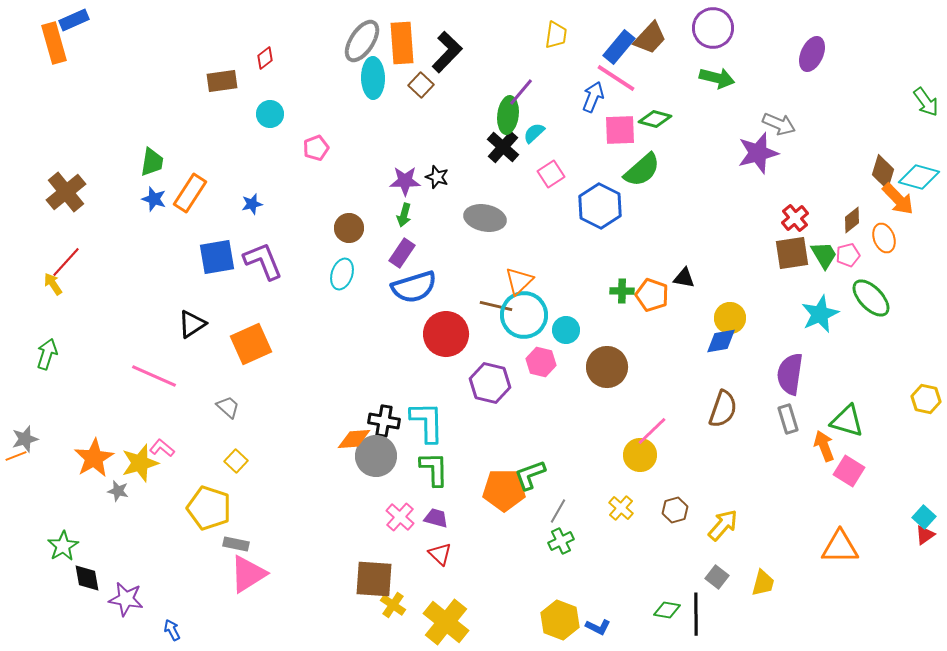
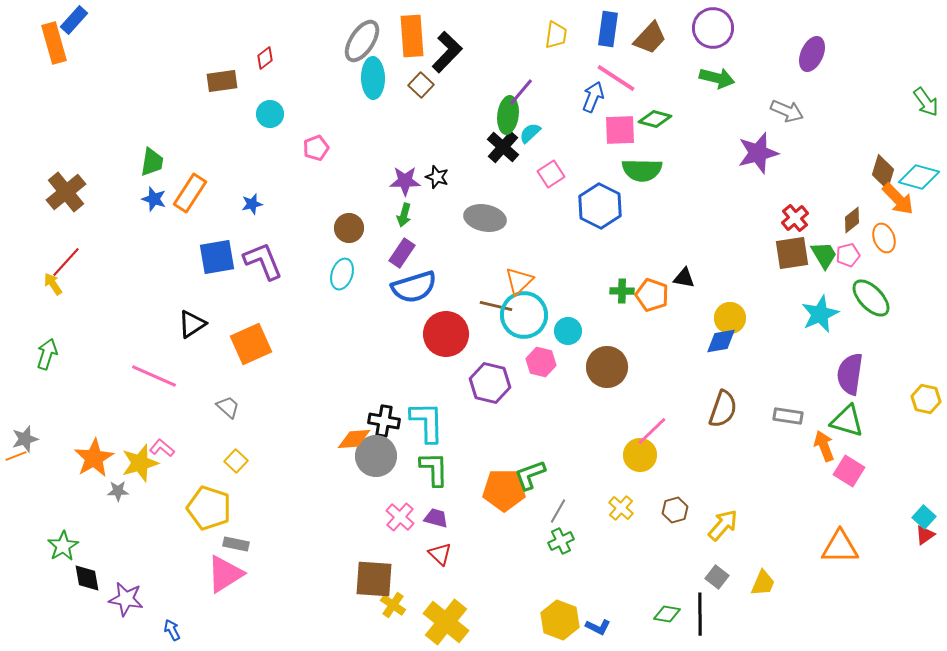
blue rectangle at (74, 20): rotated 24 degrees counterclockwise
orange rectangle at (402, 43): moved 10 px right, 7 px up
blue rectangle at (619, 47): moved 11 px left, 18 px up; rotated 32 degrees counterclockwise
gray arrow at (779, 124): moved 8 px right, 13 px up
cyan semicircle at (534, 133): moved 4 px left
green semicircle at (642, 170): rotated 42 degrees clockwise
cyan circle at (566, 330): moved 2 px right, 1 px down
purple semicircle at (790, 374): moved 60 px right
gray rectangle at (788, 419): moved 3 px up; rotated 64 degrees counterclockwise
gray star at (118, 491): rotated 15 degrees counterclockwise
pink triangle at (248, 574): moved 23 px left
yellow trapezoid at (763, 583): rotated 8 degrees clockwise
green diamond at (667, 610): moved 4 px down
black line at (696, 614): moved 4 px right
